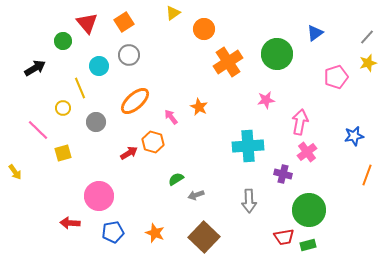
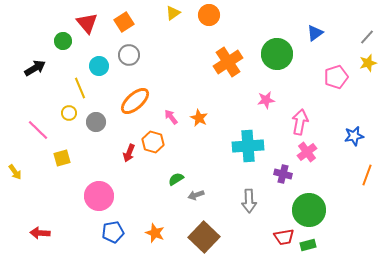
orange circle at (204, 29): moved 5 px right, 14 px up
orange star at (199, 107): moved 11 px down
yellow circle at (63, 108): moved 6 px right, 5 px down
yellow square at (63, 153): moved 1 px left, 5 px down
red arrow at (129, 153): rotated 144 degrees clockwise
red arrow at (70, 223): moved 30 px left, 10 px down
